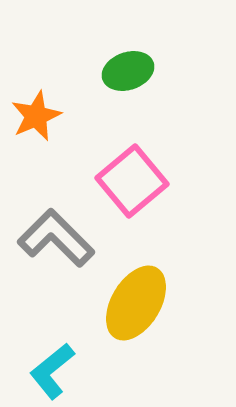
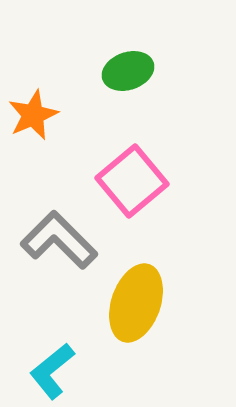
orange star: moved 3 px left, 1 px up
gray L-shape: moved 3 px right, 2 px down
yellow ellipse: rotated 12 degrees counterclockwise
